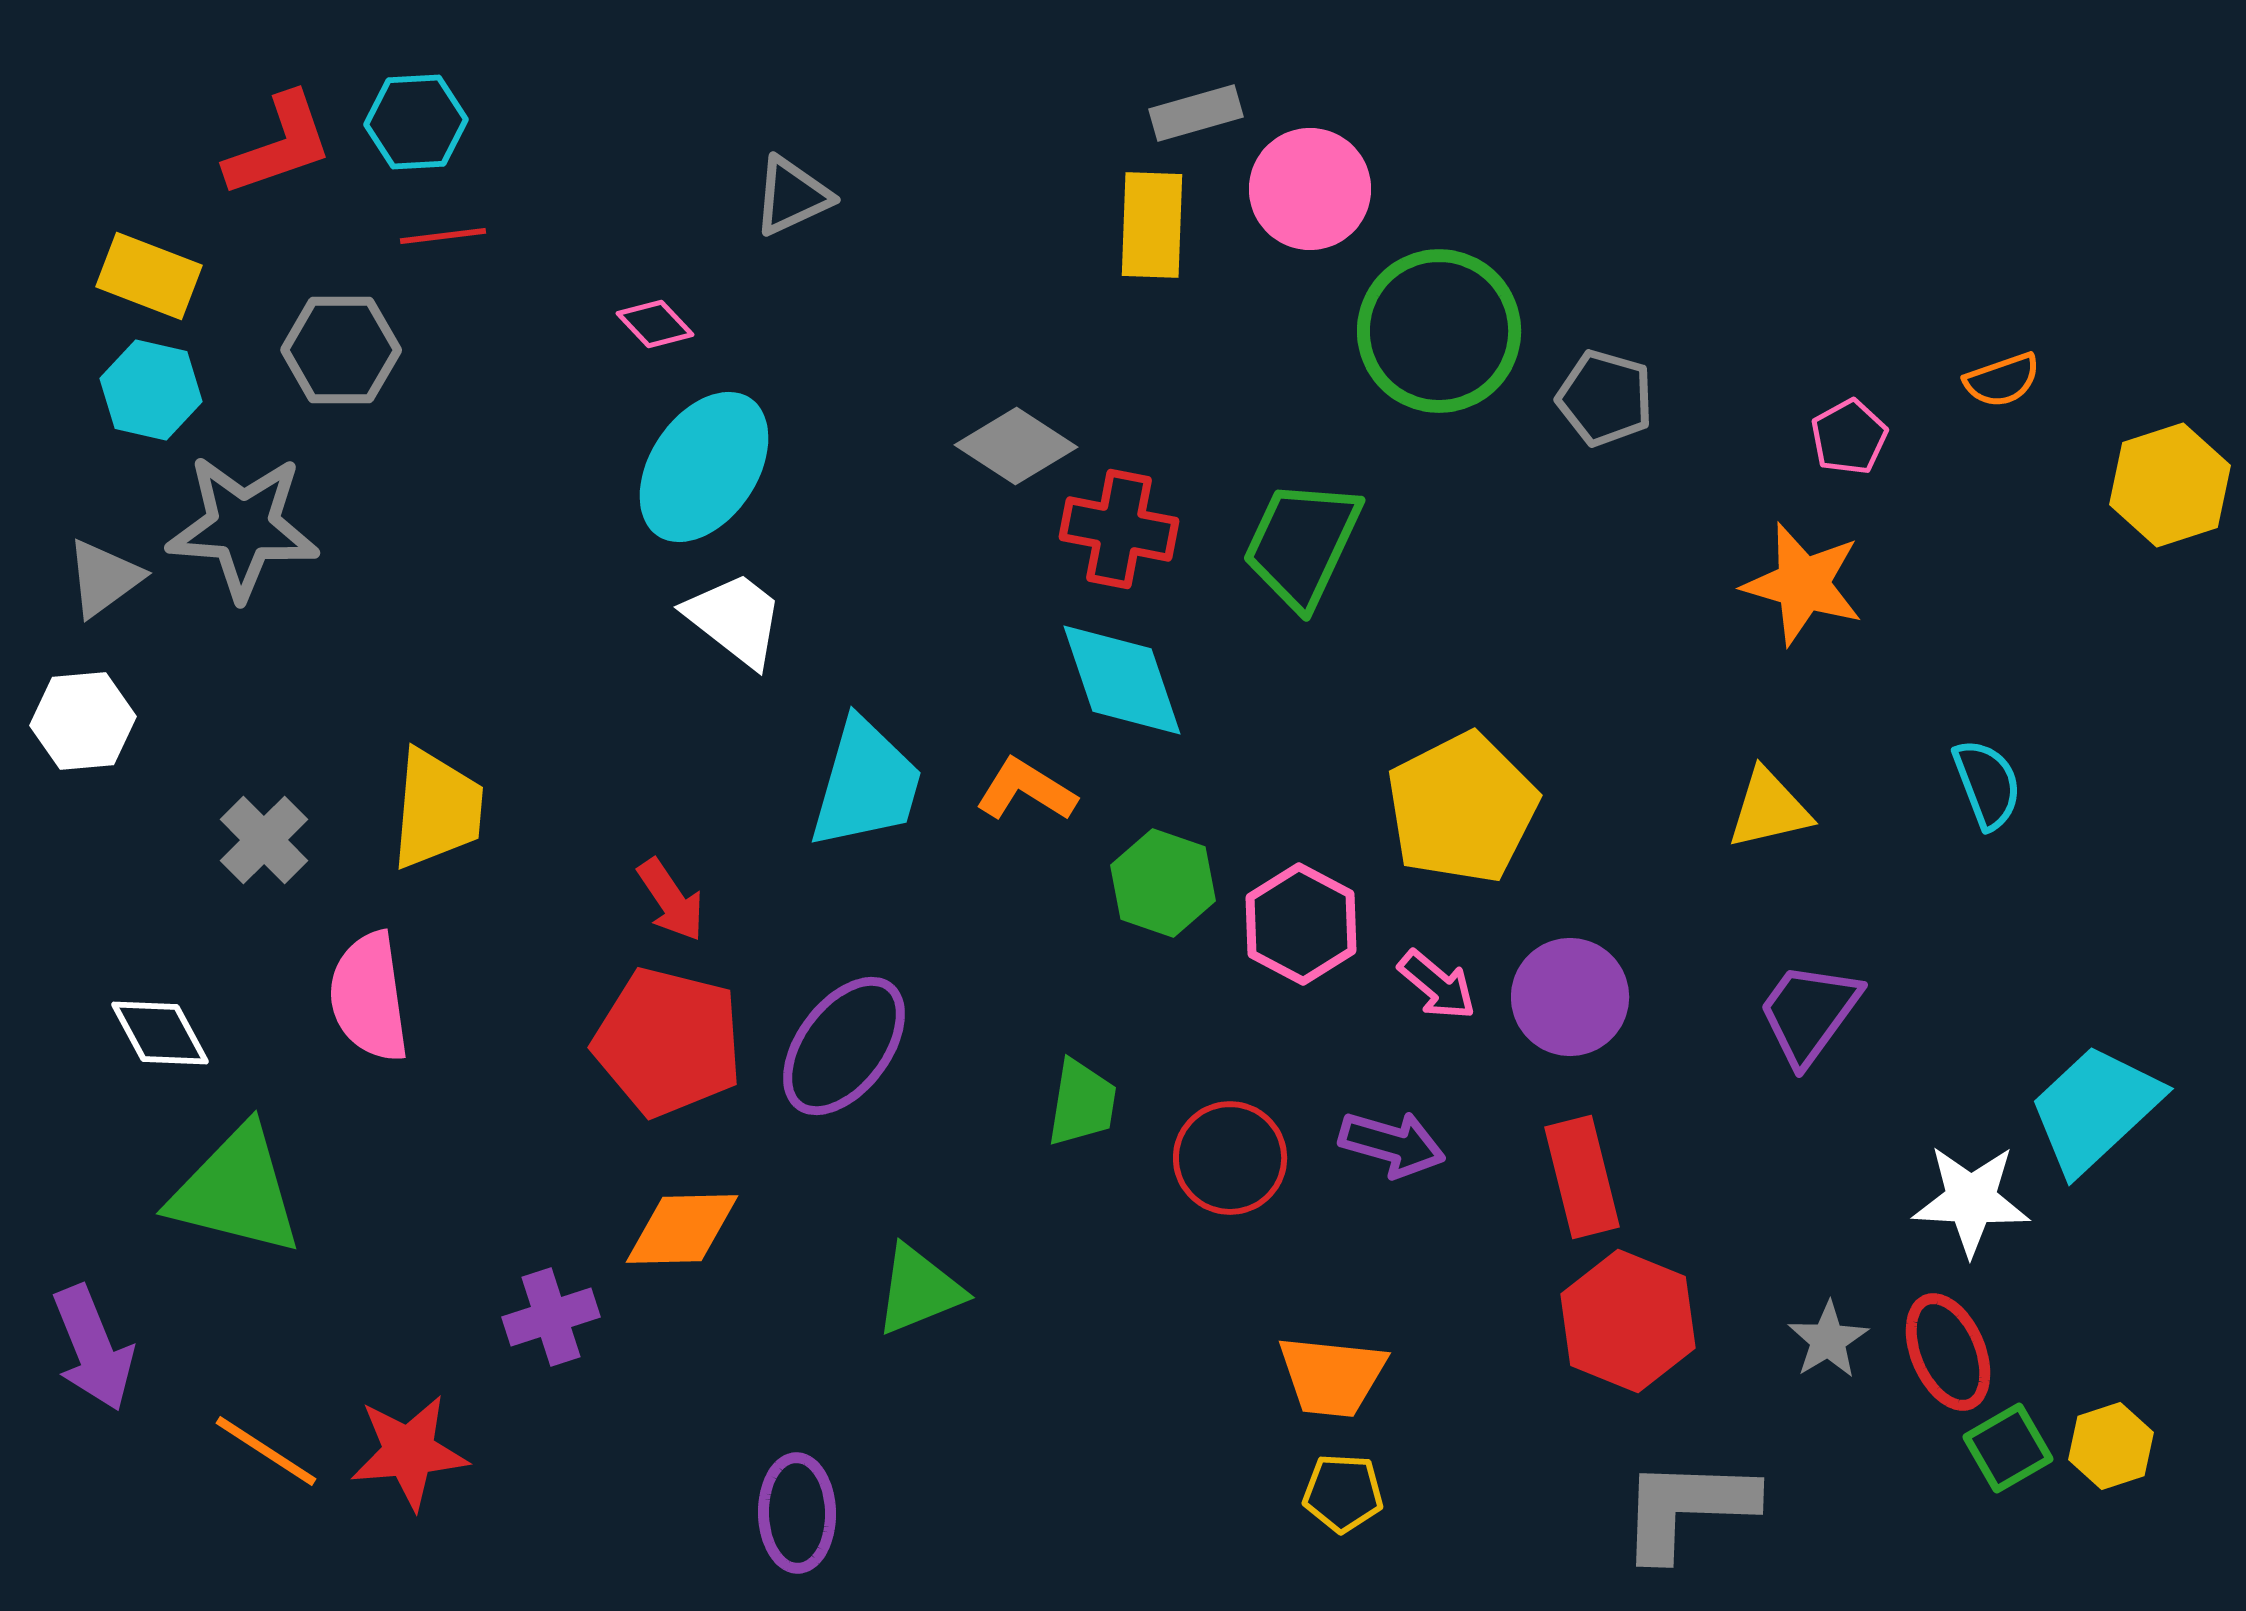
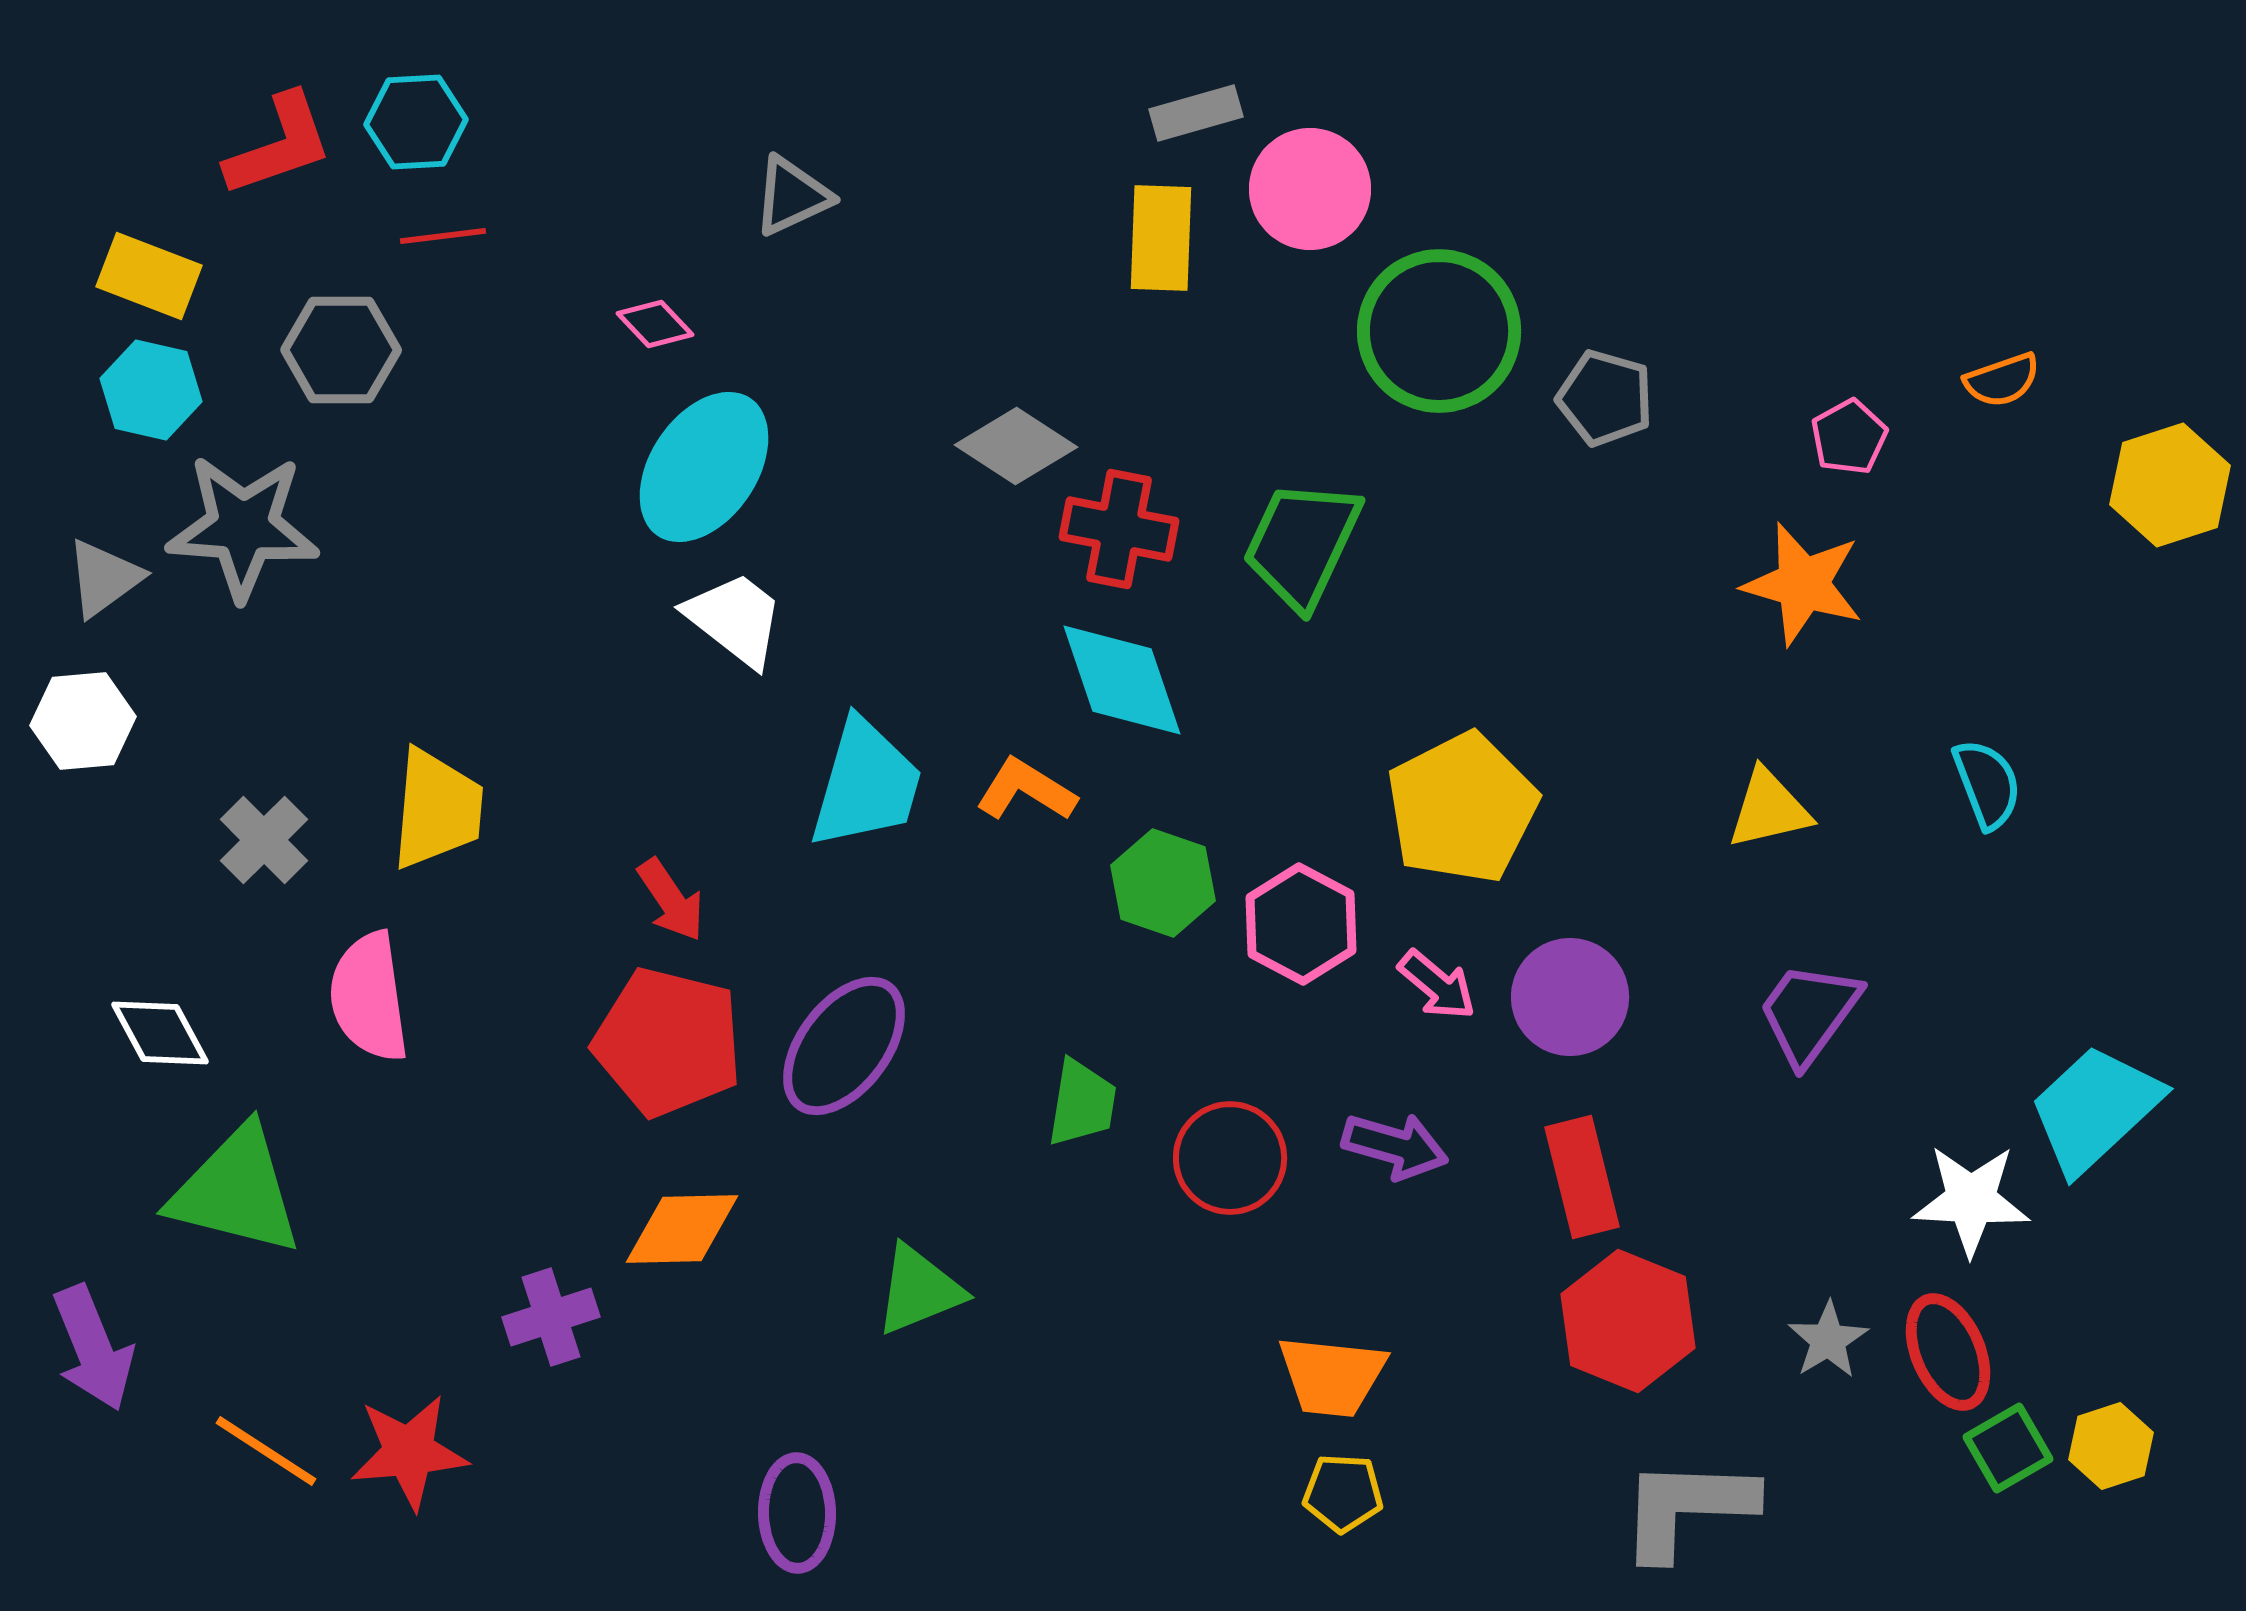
yellow rectangle at (1152, 225): moved 9 px right, 13 px down
purple arrow at (1392, 1144): moved 3 px right, 2 px down
